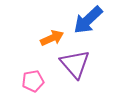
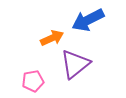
blue arrow: rotated 16 degrees clockwise
purple triangle: rotated 32 degrees clockwise
